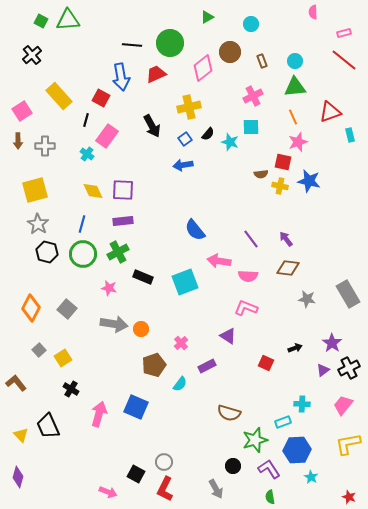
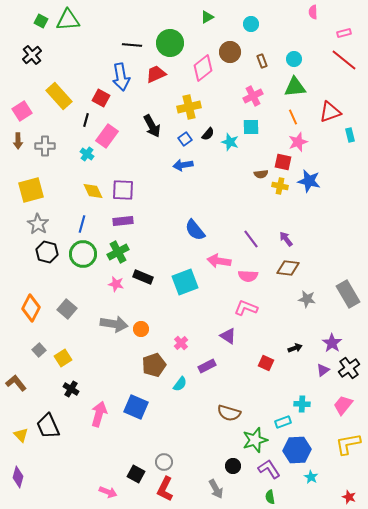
cyan circle at (295, 61): moved 1 px left, 2 px up
yellow square at (35, 190): moved 4 px left
pink star at (109, 288): moved 7 px right, 4 px up
black cross at (349, 368): rotated 10 degrees counterclockwise
